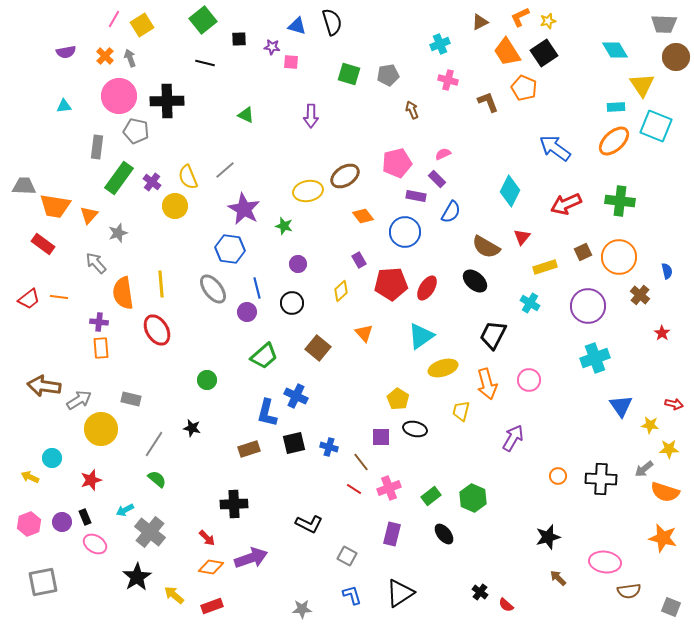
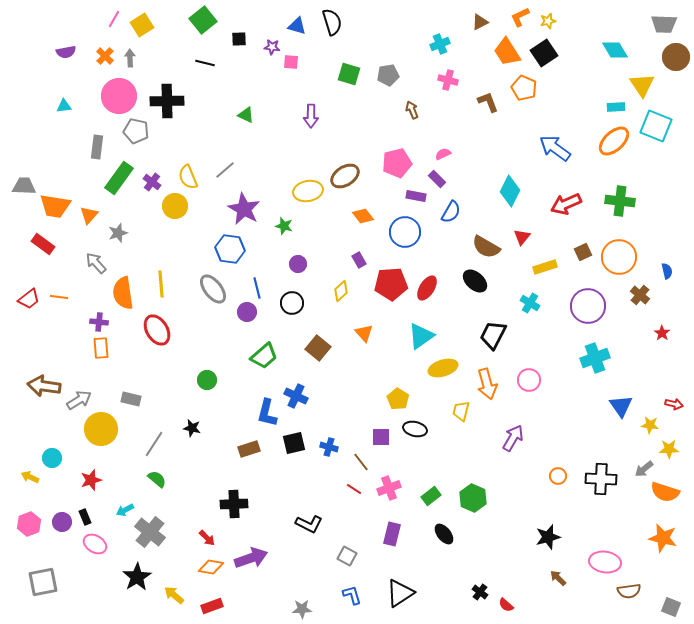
gray arrow at (130, 58): rotated 18 degrees clockwise
